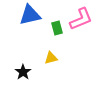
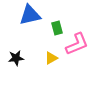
pink L-shape: moved 4 px left, 25 px down
yellow triangle: rotated 16 degrees counterclockwise
black star: moved 7 px left, 14 px up; rotated 28 degrees clockwise
